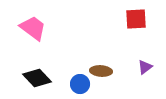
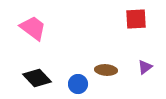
brown ellipse: moved 5 px right, 1 px up
blue circle: moved 2 px left
